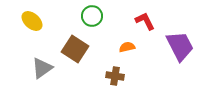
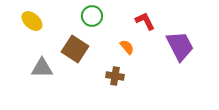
orange semicircle: rotated 63 degrees clockwise
gray triangle: rotated 35 degrees clockwise
